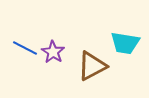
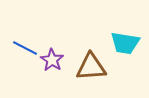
purple star: moved 1 px left, 8 px down
brown triangle: moved 1 px left, 1 px down; rotated 24 degrees clockwise
